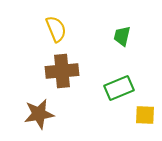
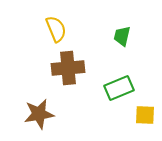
brown cross: moved 6 px right, 3 px up
